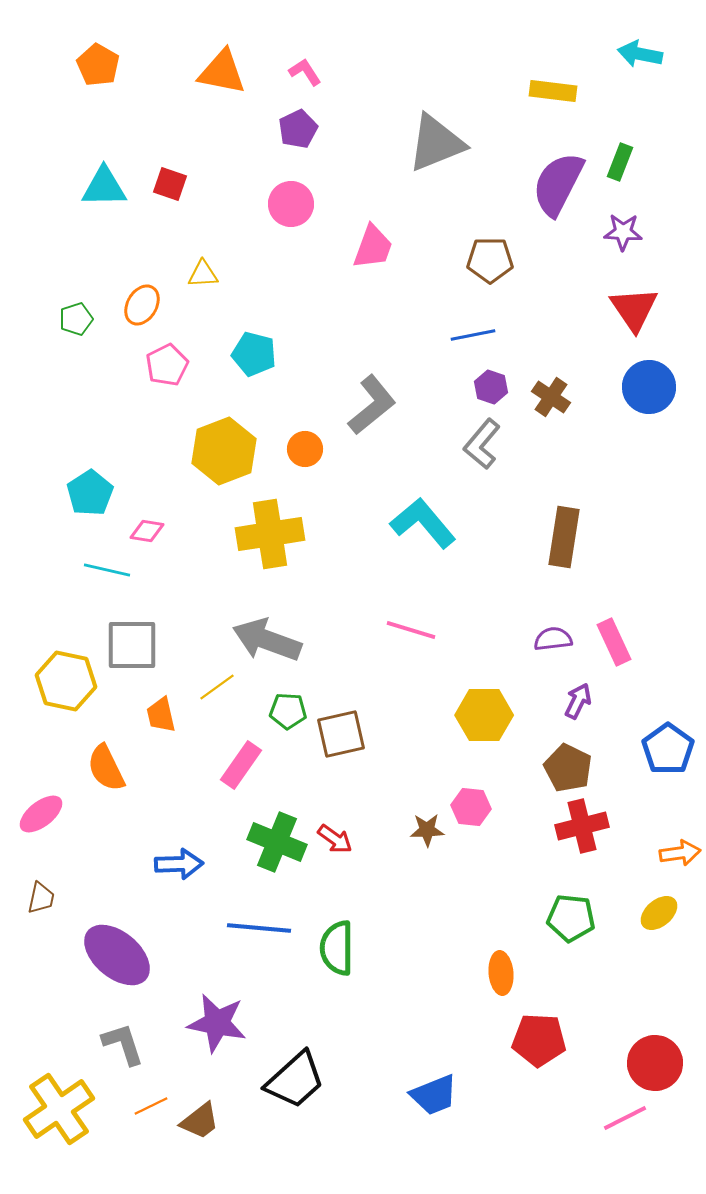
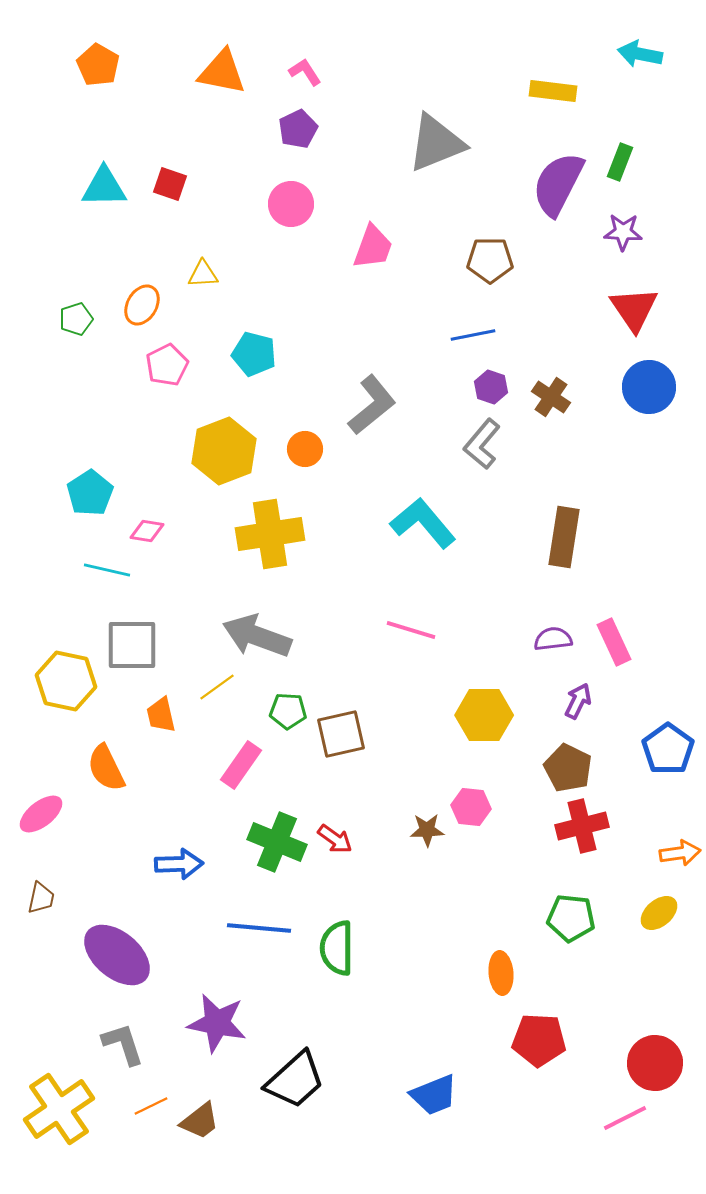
gray arrow at (267, 640): moved 10 px left, 4 px up
